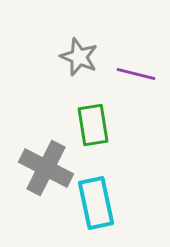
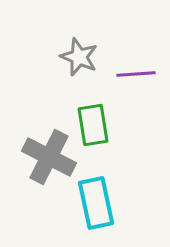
purple line: rotated 18 degrees counterclockwise
gray cross: moved 3 px right, 11 px up
